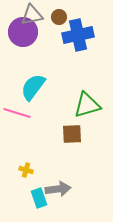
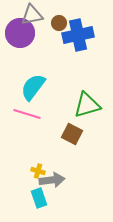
brown circle: moved 6 px down
purple circle: moved 3 px left, 1 px down
pink line: moved 10 px right, 1 px down
brown square: rotated 30 degrees clockwise
yellow cross: moved 12 px right, 1 px down
gray arrow: moved 6 px left, 9 px up
